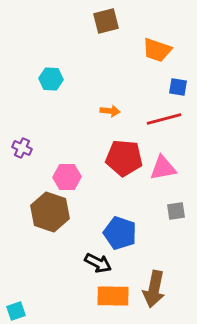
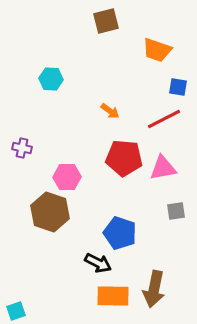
orange arrow: rotated 30 degrees clockwise
red line: rotated 12 degrees counterclockwise
purple cross: rotated 12 degrees counterclockwise
